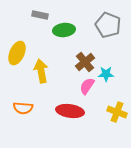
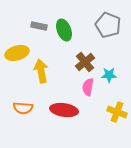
gray rectangle: moved 1 px left, 11 px down
green ellipse: rotated 75 degrees clockwise
yellow ellipse: rotated 50 degrees clockwise
cyan star: moved 3 px right, 1 px down
pink semicircle: moved 1 px right, 1 px down; rotated 24 degrees counterclockwise
red ellipse: moved 6 px left, 1 px up
